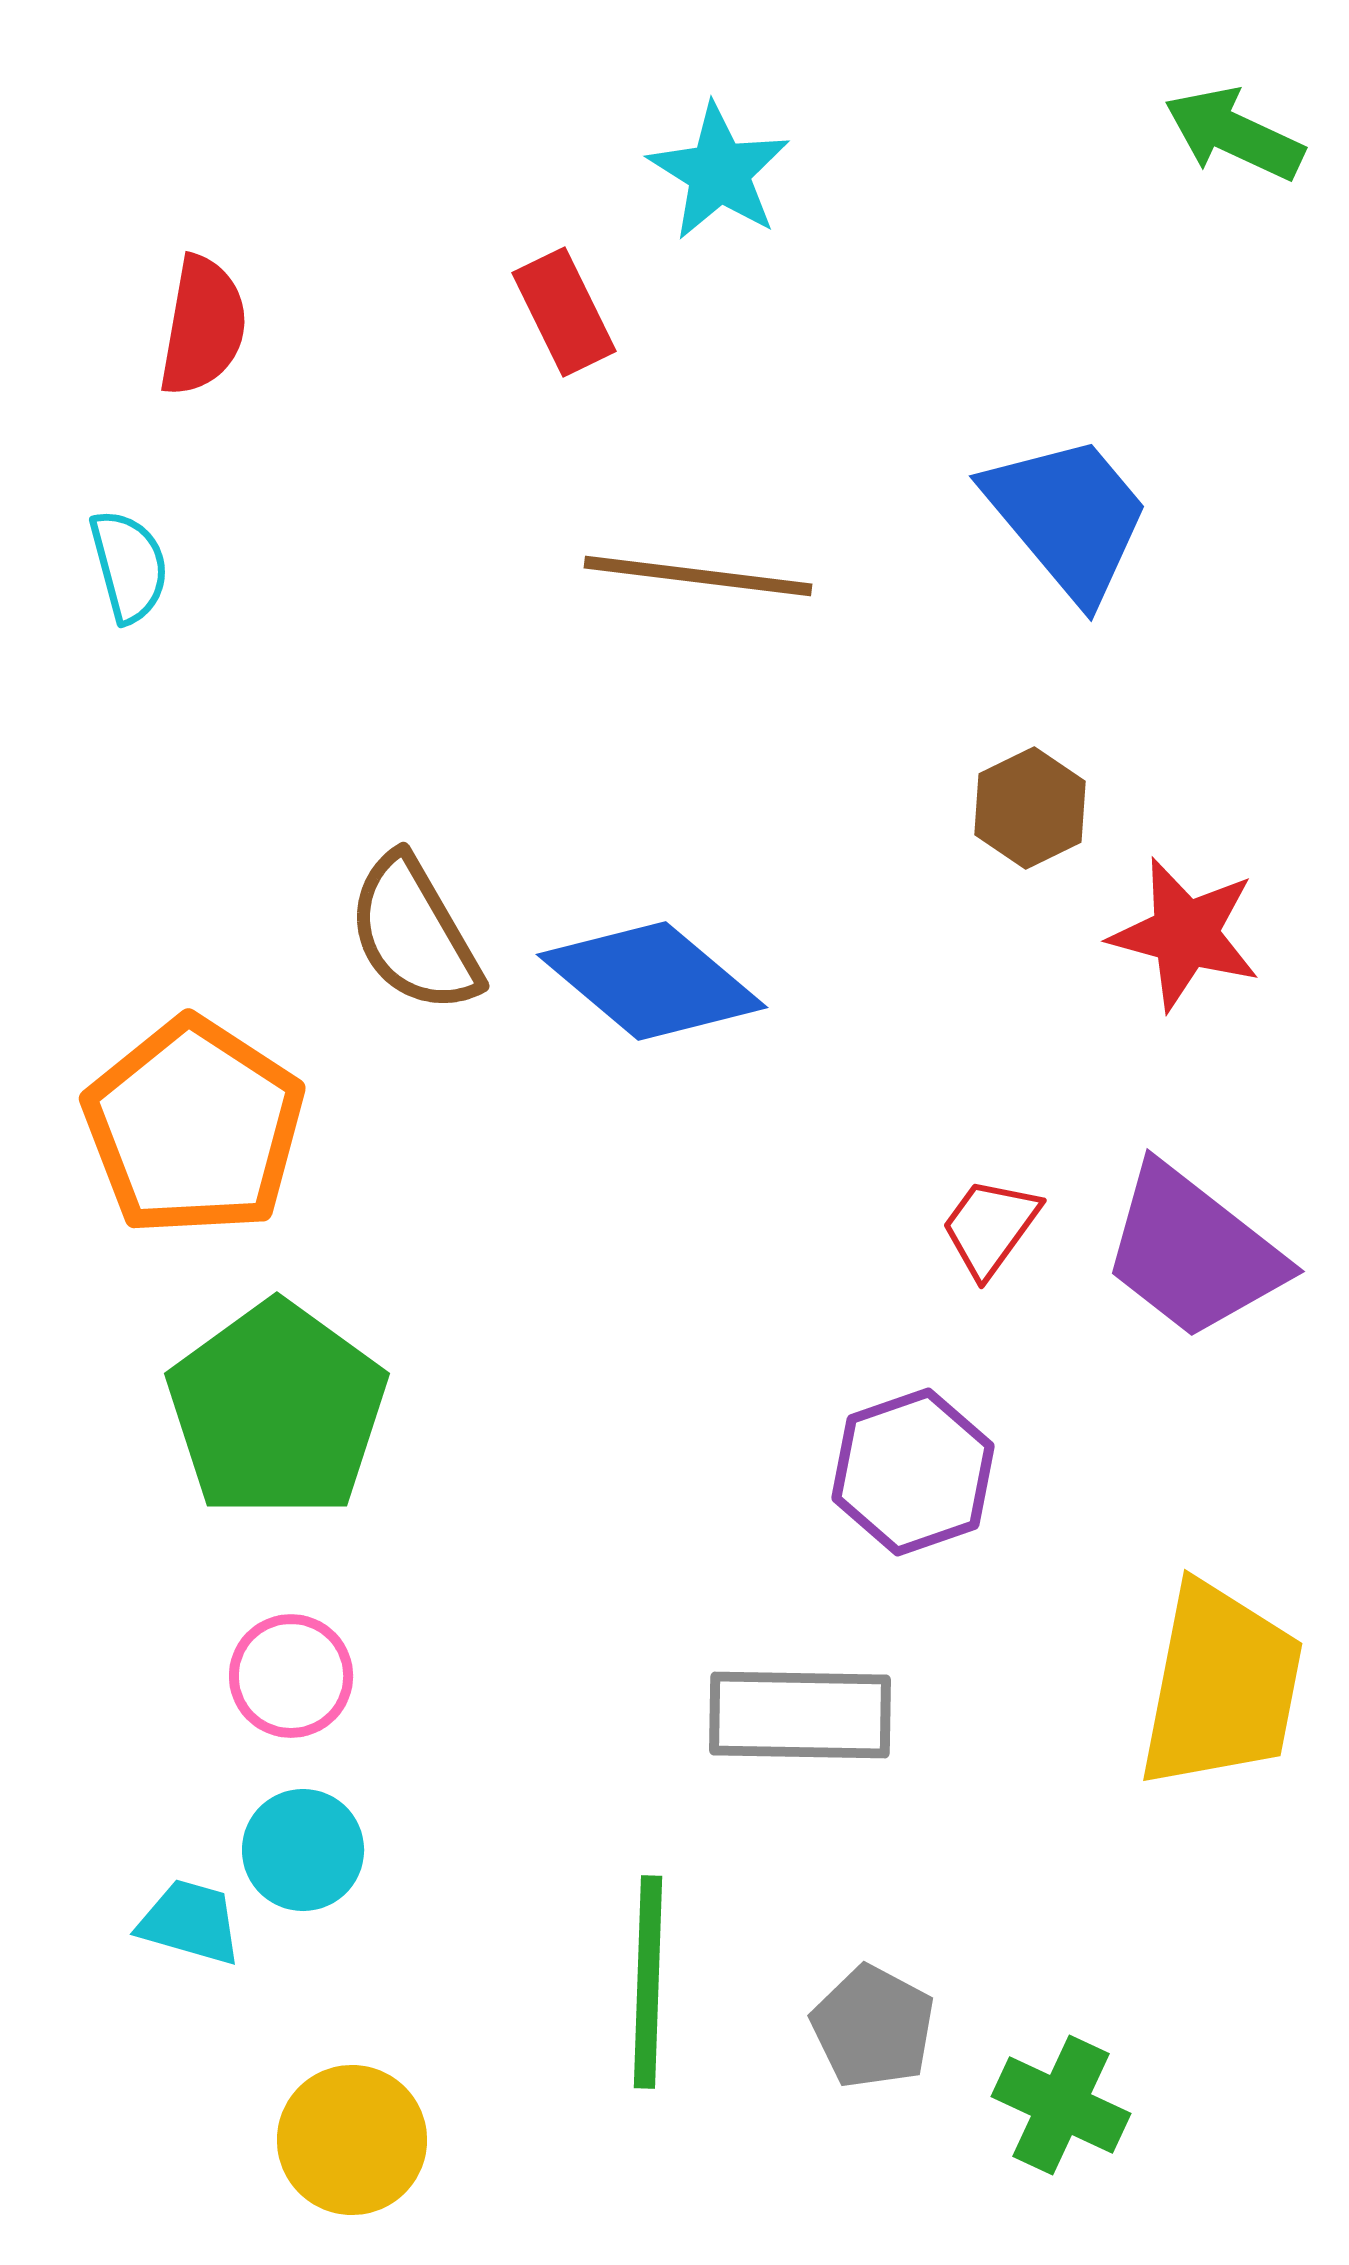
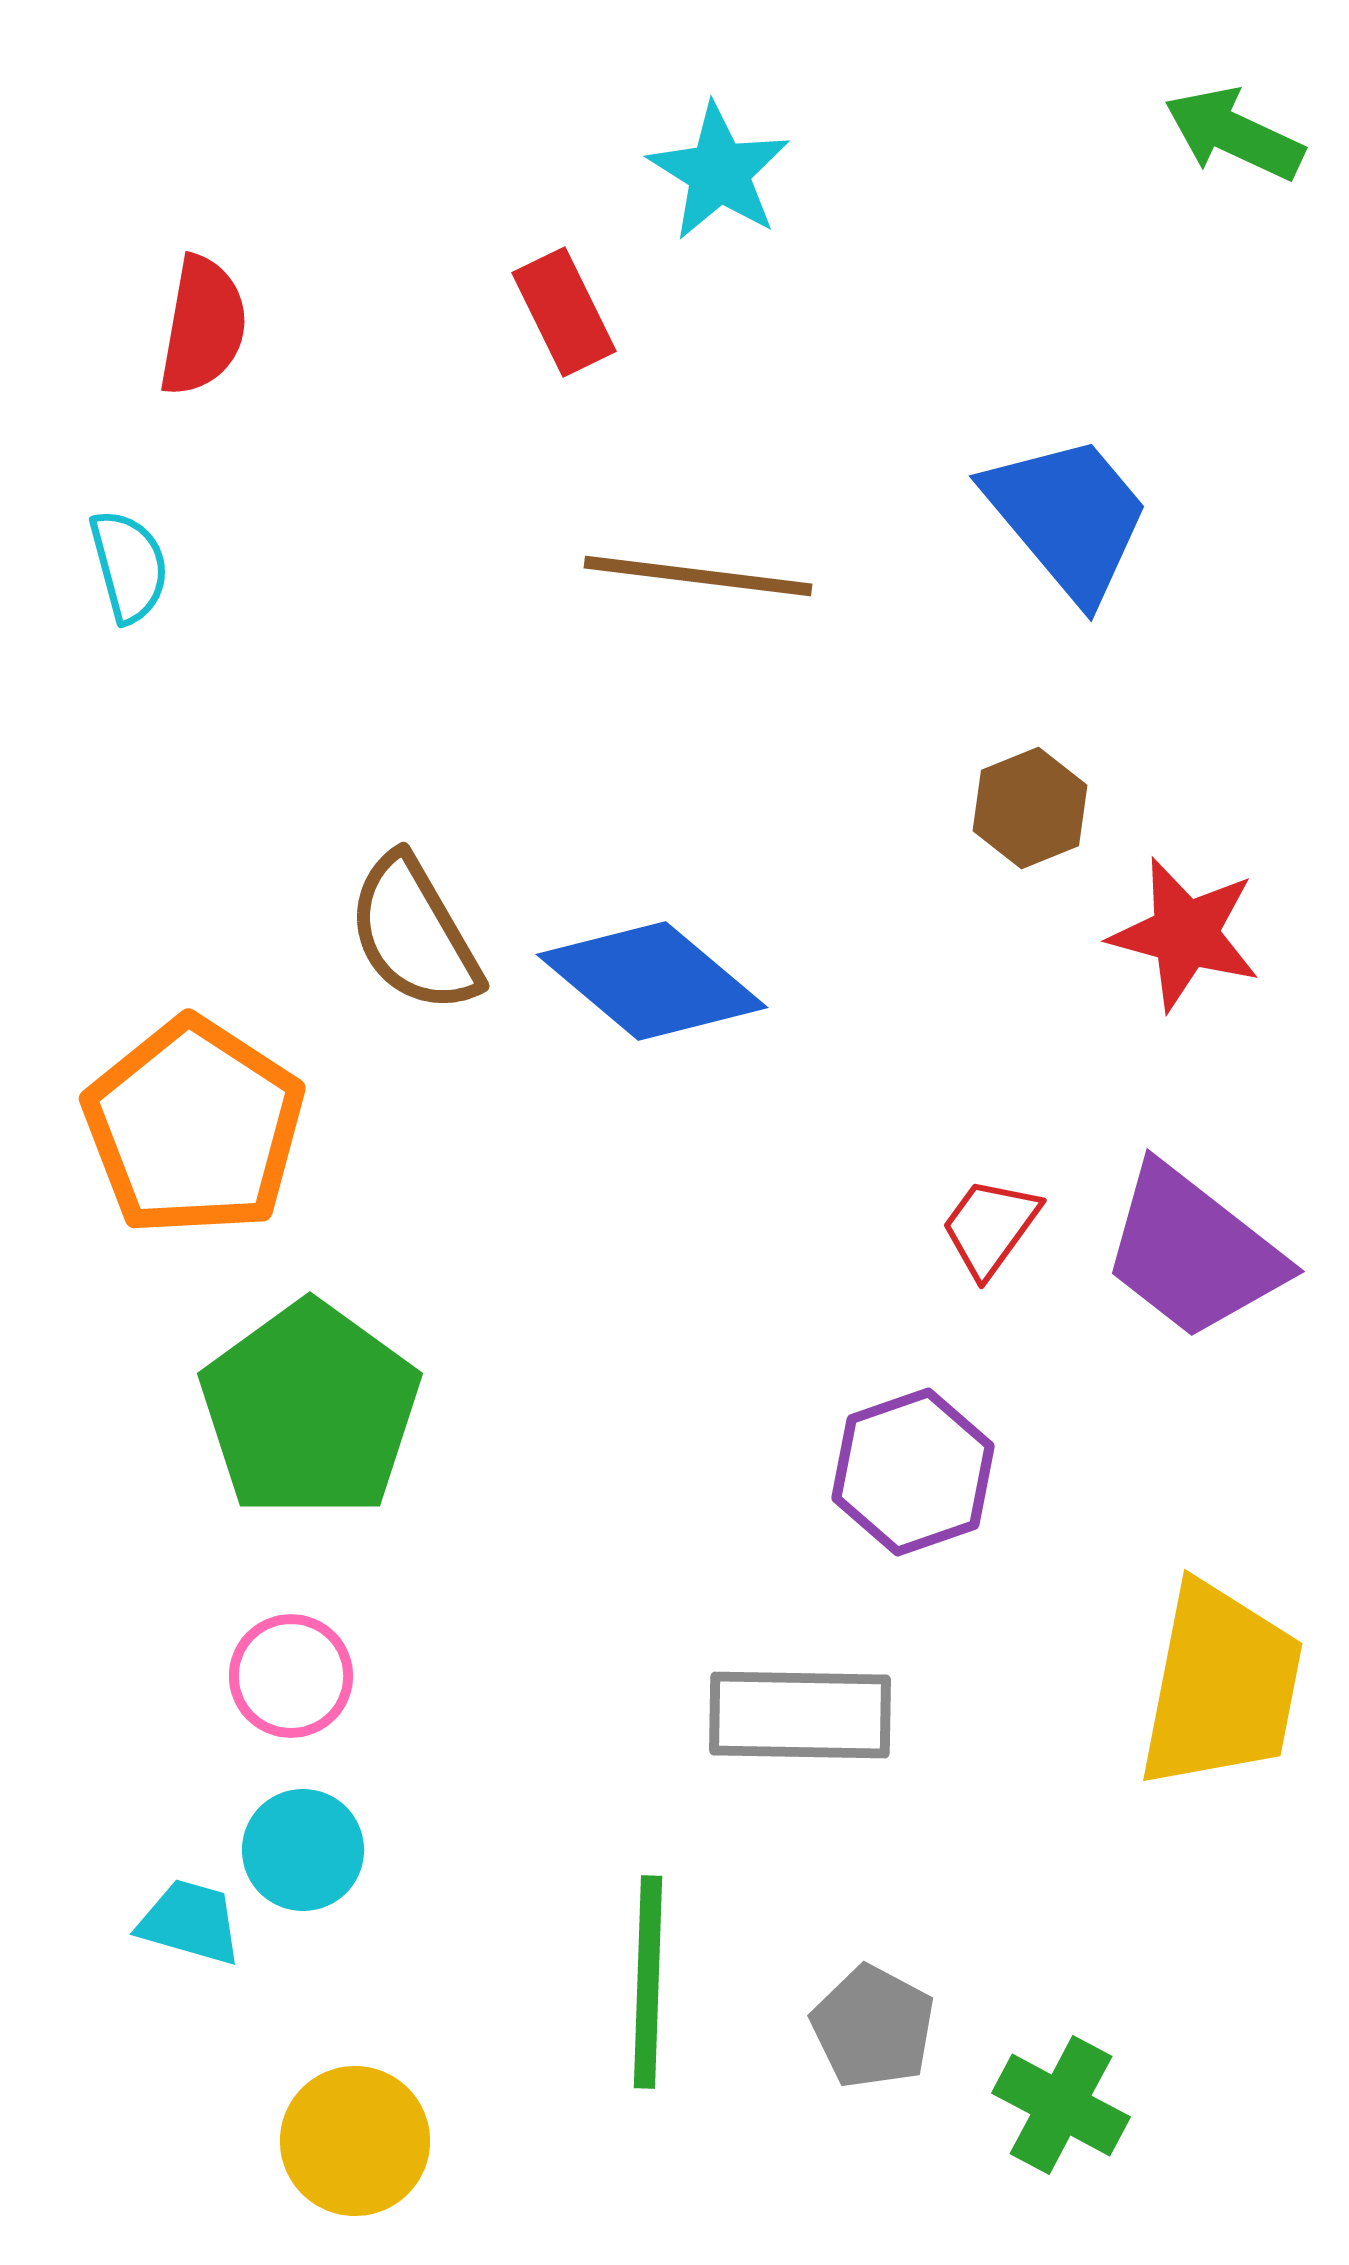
brown hexagon: rotated 4 degrees clockwise
green pentagon: moved 33 px right
green cross: rotated 3 degrees clockwise
yellow circle: moved 3 px right, 1 px down
